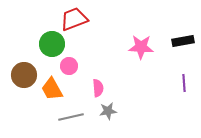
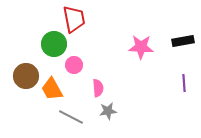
red trapezoid: rotated 100 degrees clockwise
green circle: moved 2 px right
pink circle: moved 5 px right, 1 px up
brown circle: moved 2 px right, 1 px down
gray line: rotated 40 degrees clockwise
